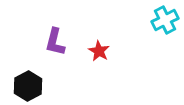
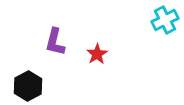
red star: moved 2 px left, 3 px down; rotated 10 degrees clockwise
